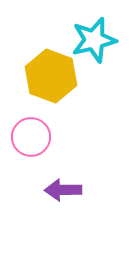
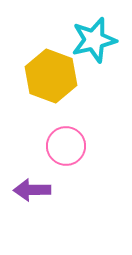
pink circle: moved 35 px right, 9 px down
purple arrow: moved 31 px left
